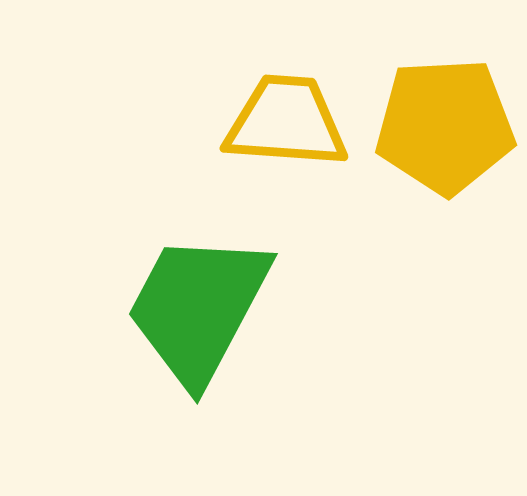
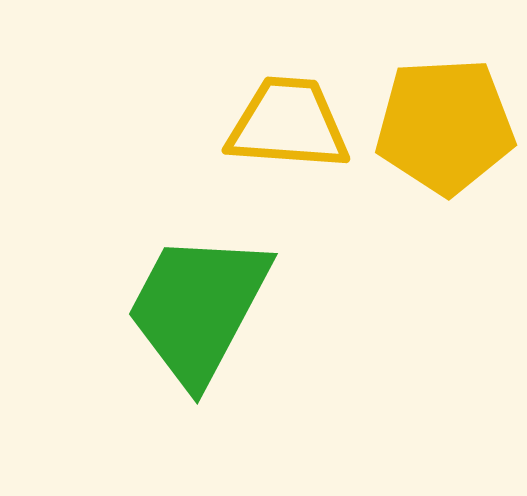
yellow trapezoid: moved 2 px right, 2 px down
